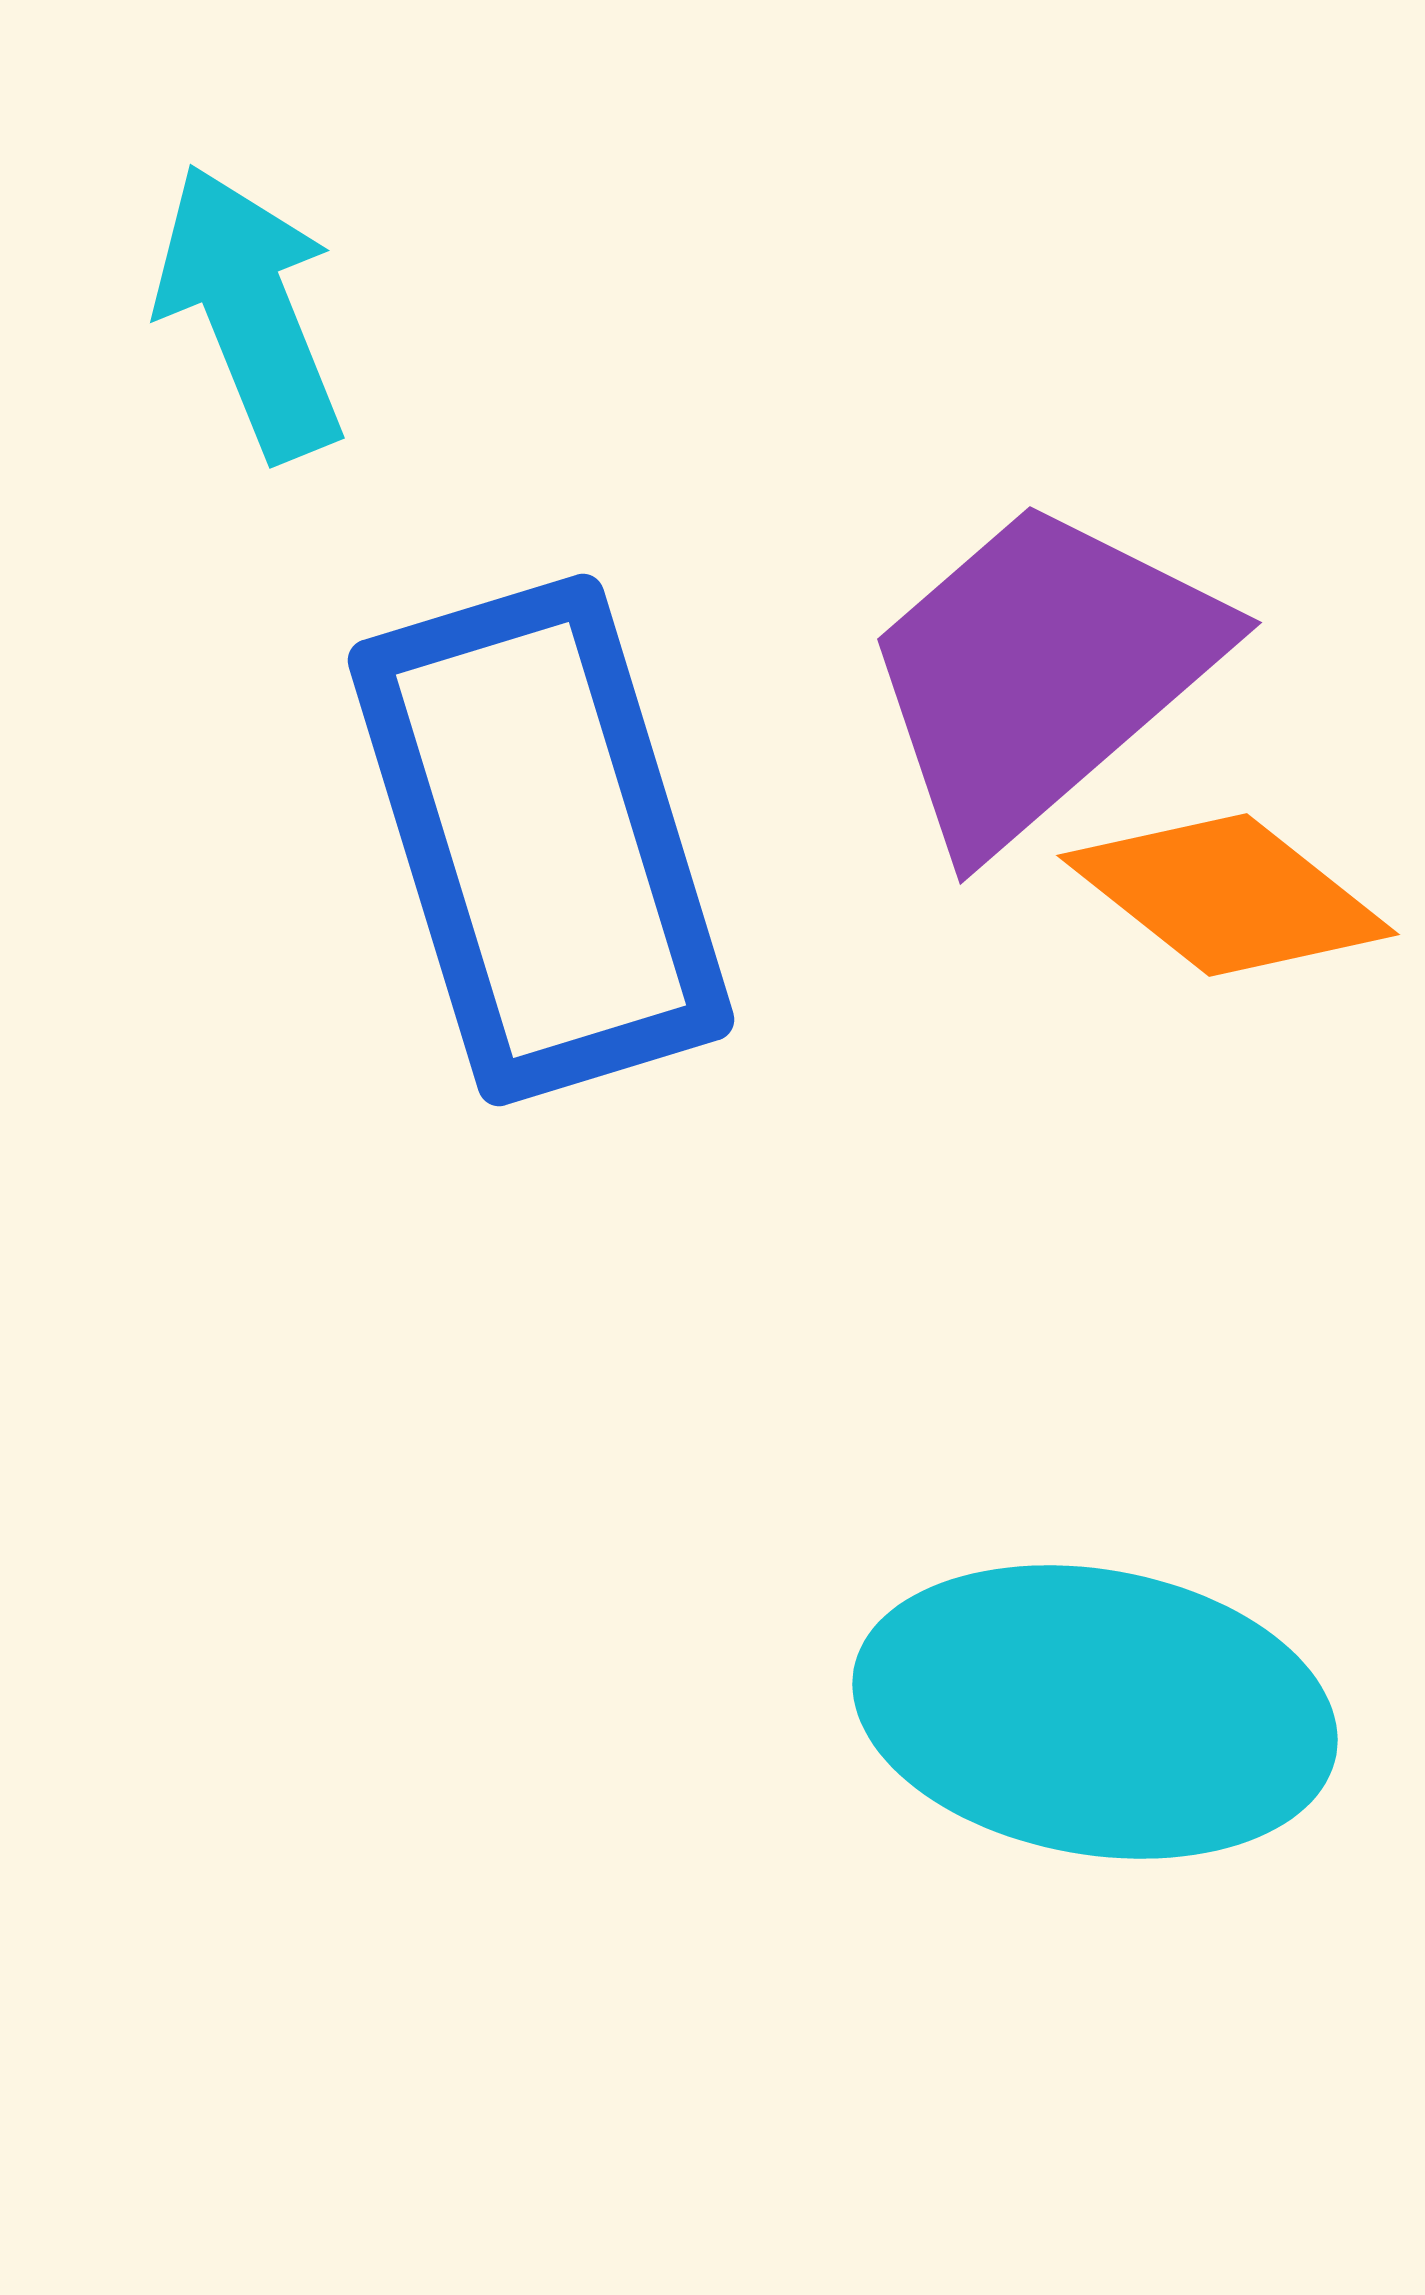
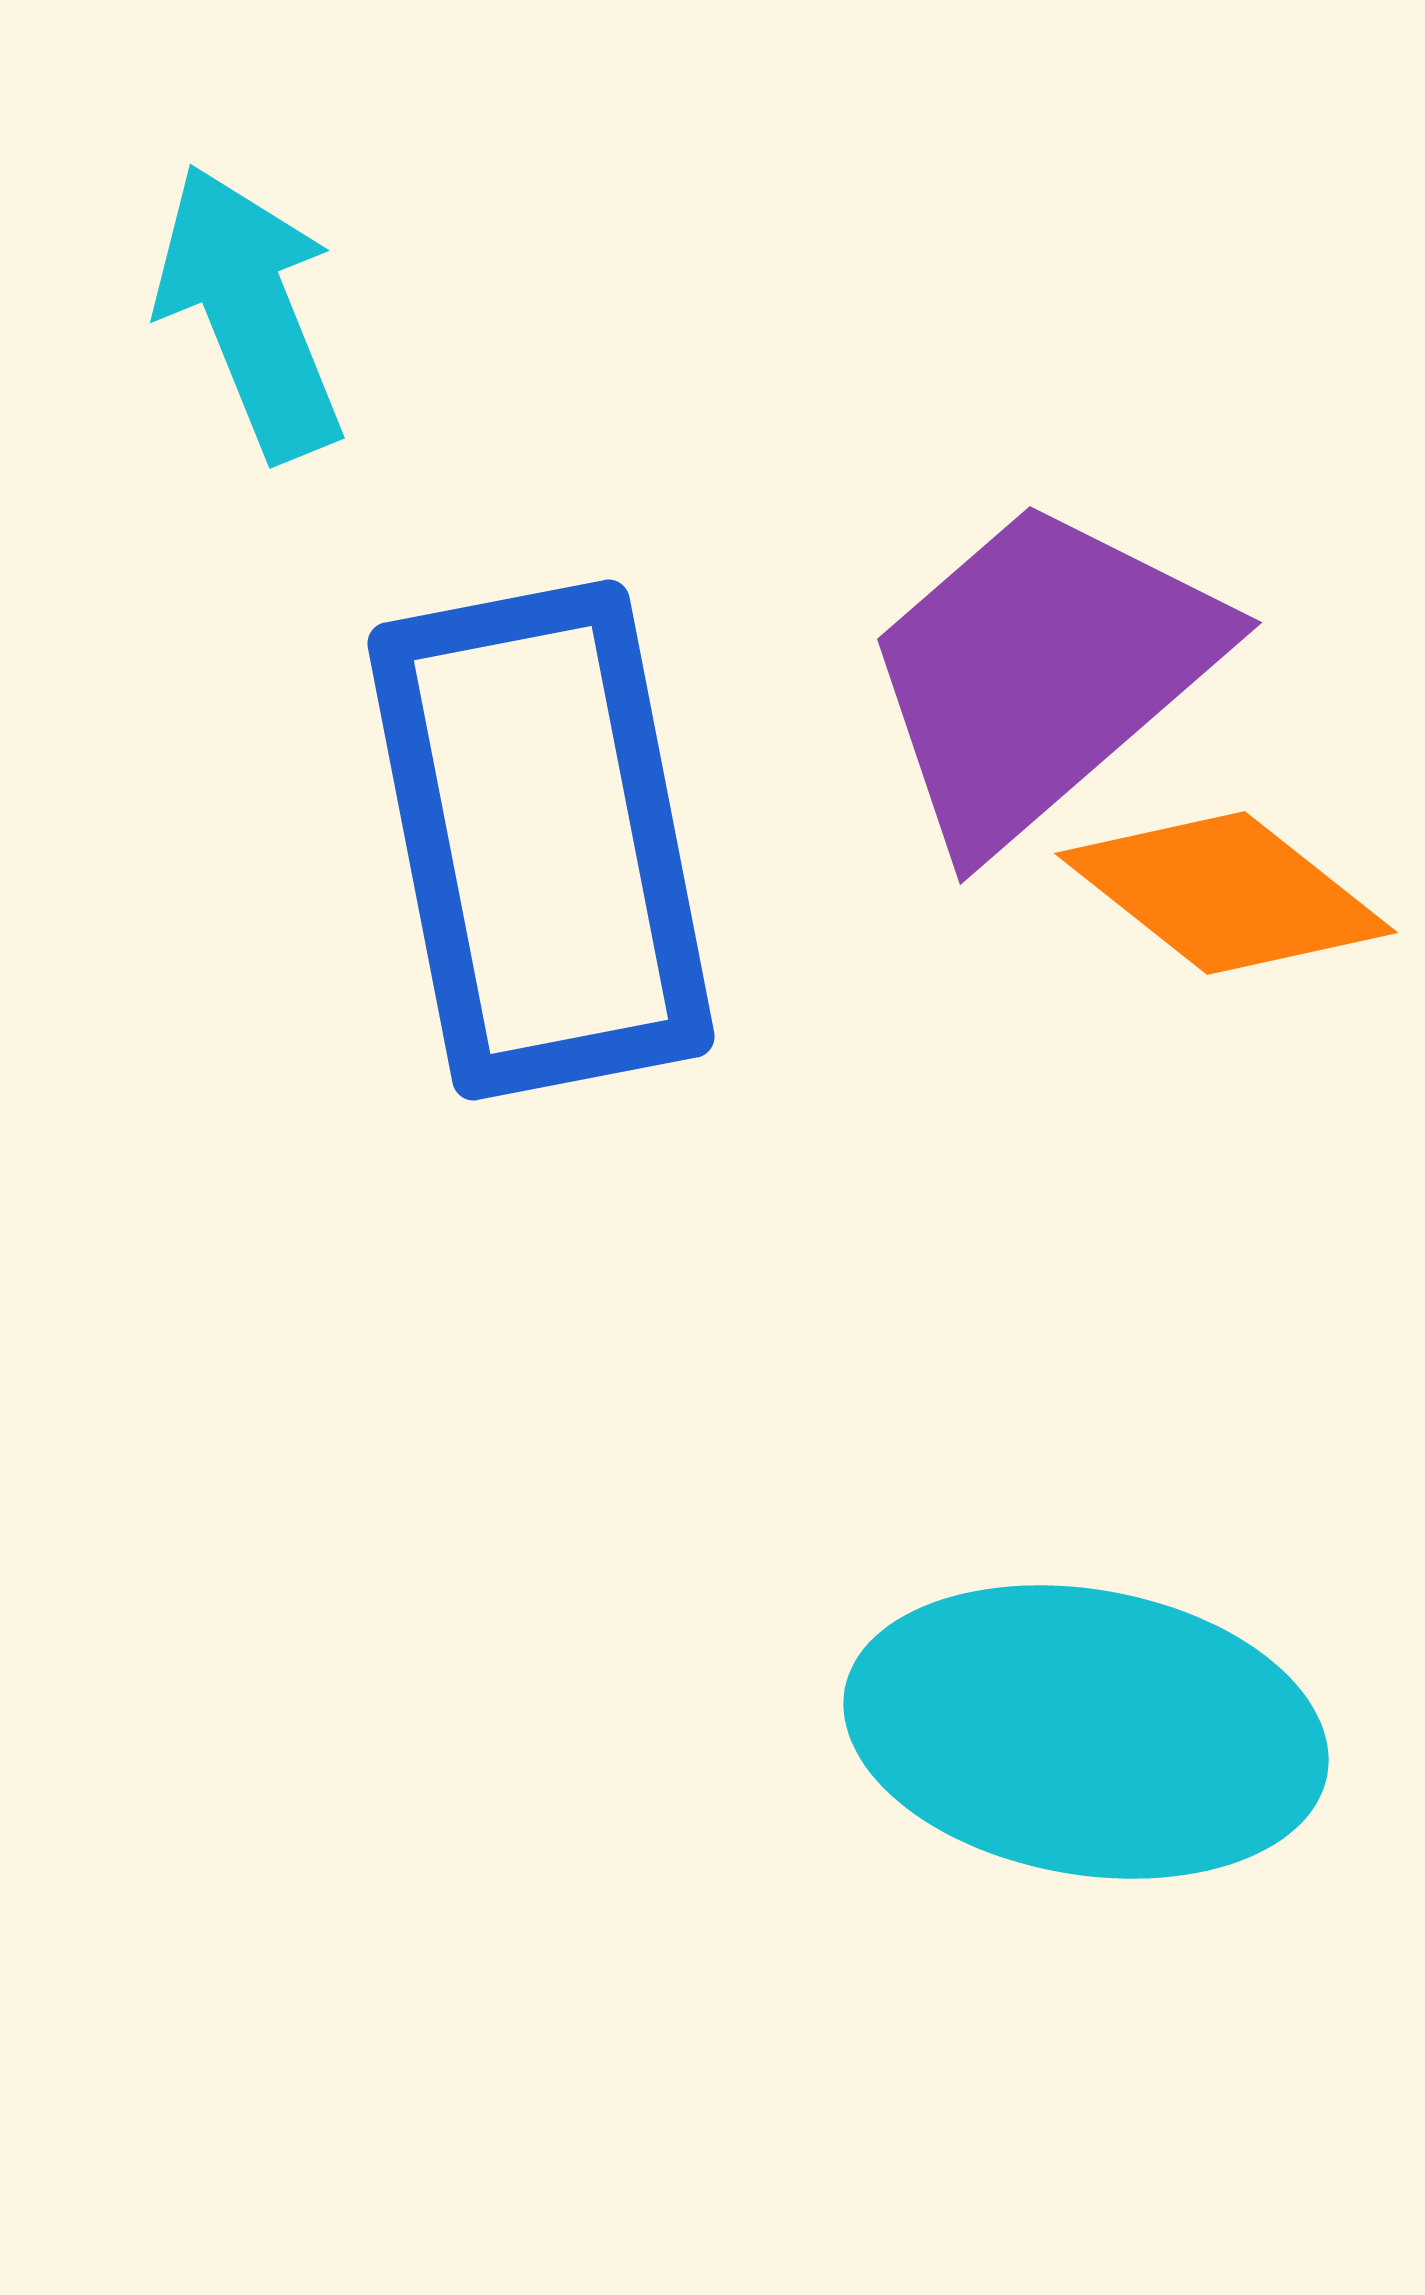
blue rectangle: rotated 6 degrees clockwise
orange diamond: moved 2 px left, 2 px up
cyan ellipse: moved 9 px left, 20 px down
